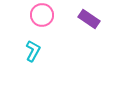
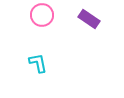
cyan L-shape: moved 5 px right, 12 px down; rotated 40 degrees counterclockwise
